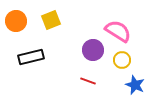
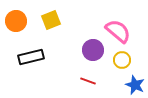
pink semicircle: rotated 8 degrees clockwise
